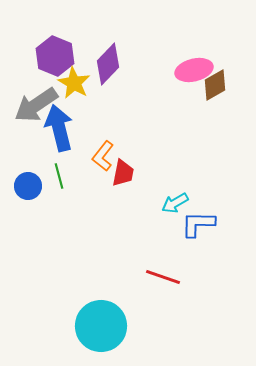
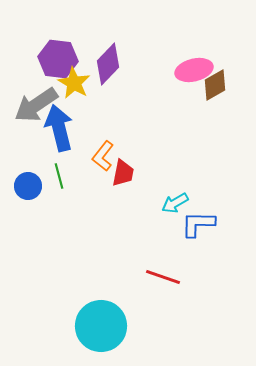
purple hexagon: moved 3 px right, 3 px down; rotated 15 degrees counterclockwise
